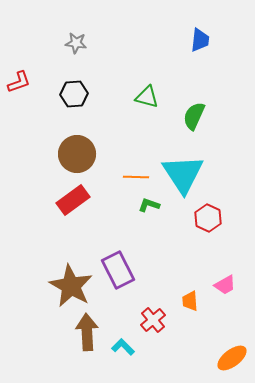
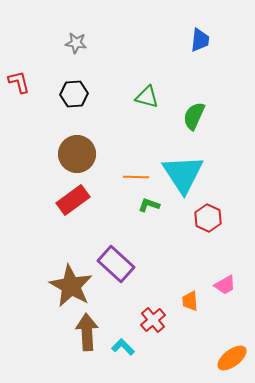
red L-shape: rotated 85 degrees counterclockwise
purple rectangle: moved 2 px left, 6 px up; rotated 21 degrees counterclockwise
